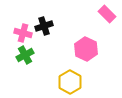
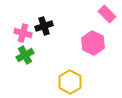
pink hexagon: moved 7 px right, 6 px up
